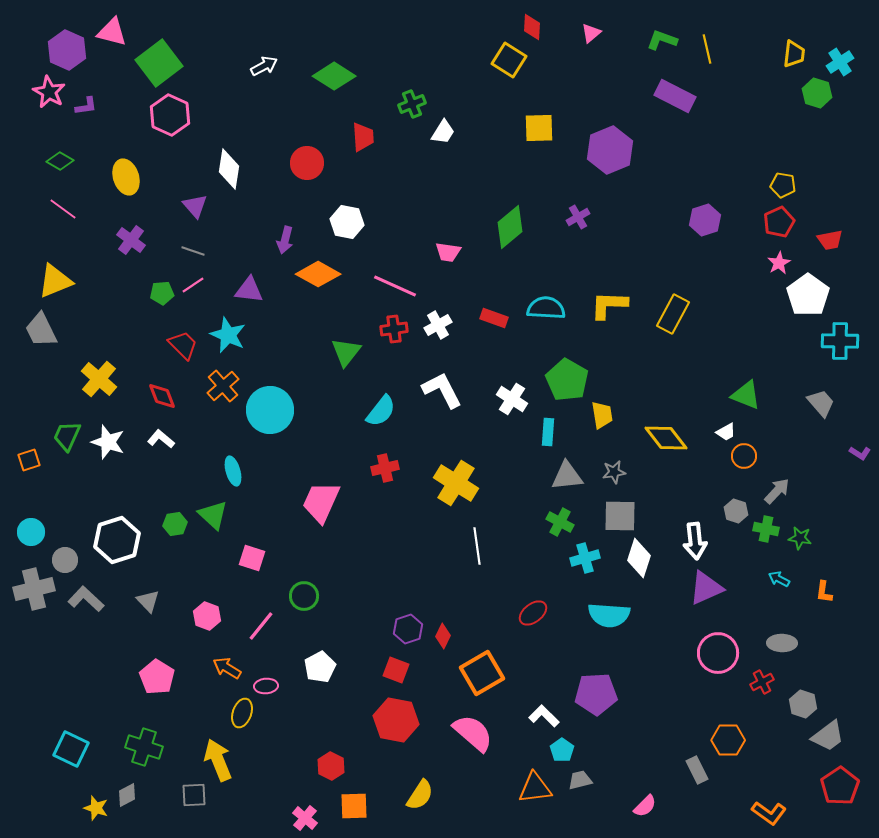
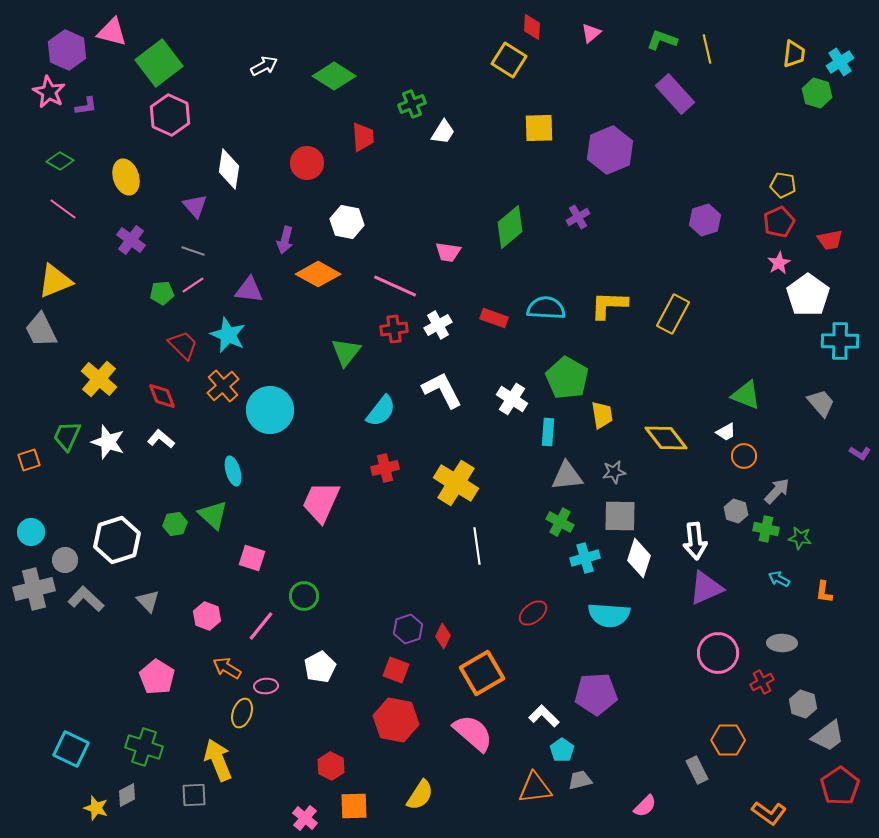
purple rectangle at (675, 96): moved 2 px up; rotated 21 degrees clockwise
green pentagon at (567, 380): moved 2 px up
